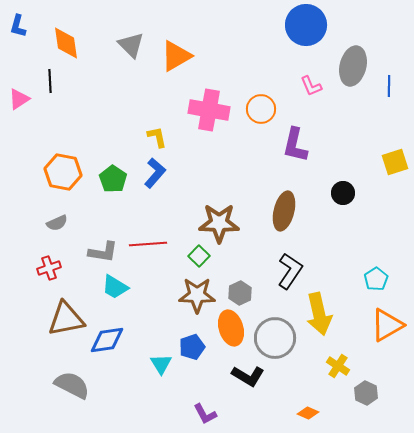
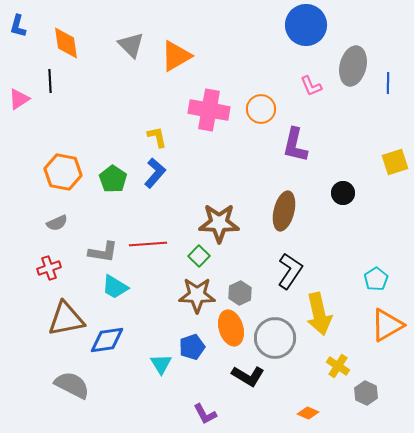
blue line at (389, 86): moved 1 px left, 3 px up
